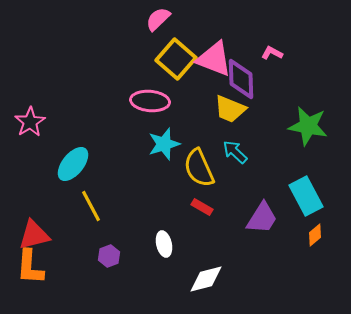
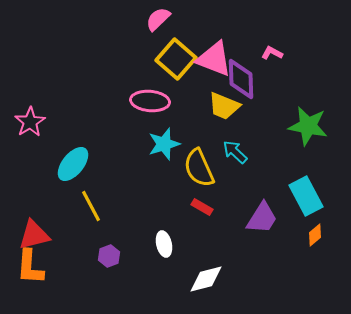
yellow trapezoid: moved 6 px left, 3 px up
